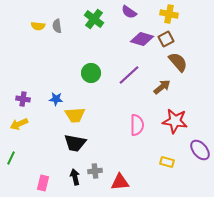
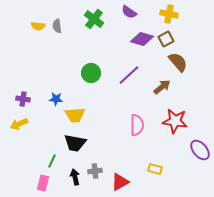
green line: moved 41 px right, 3 px down
yellow rectangle: moved 12 px left, 7 px down
red triangle: rotated 24 degrees counterclockwise
